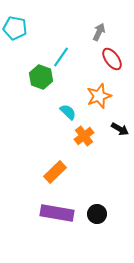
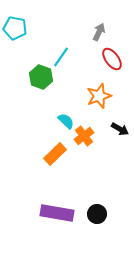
cyan semicircle: moved 2 px left, 9 px down
orange rectangle: moved 18 px up
